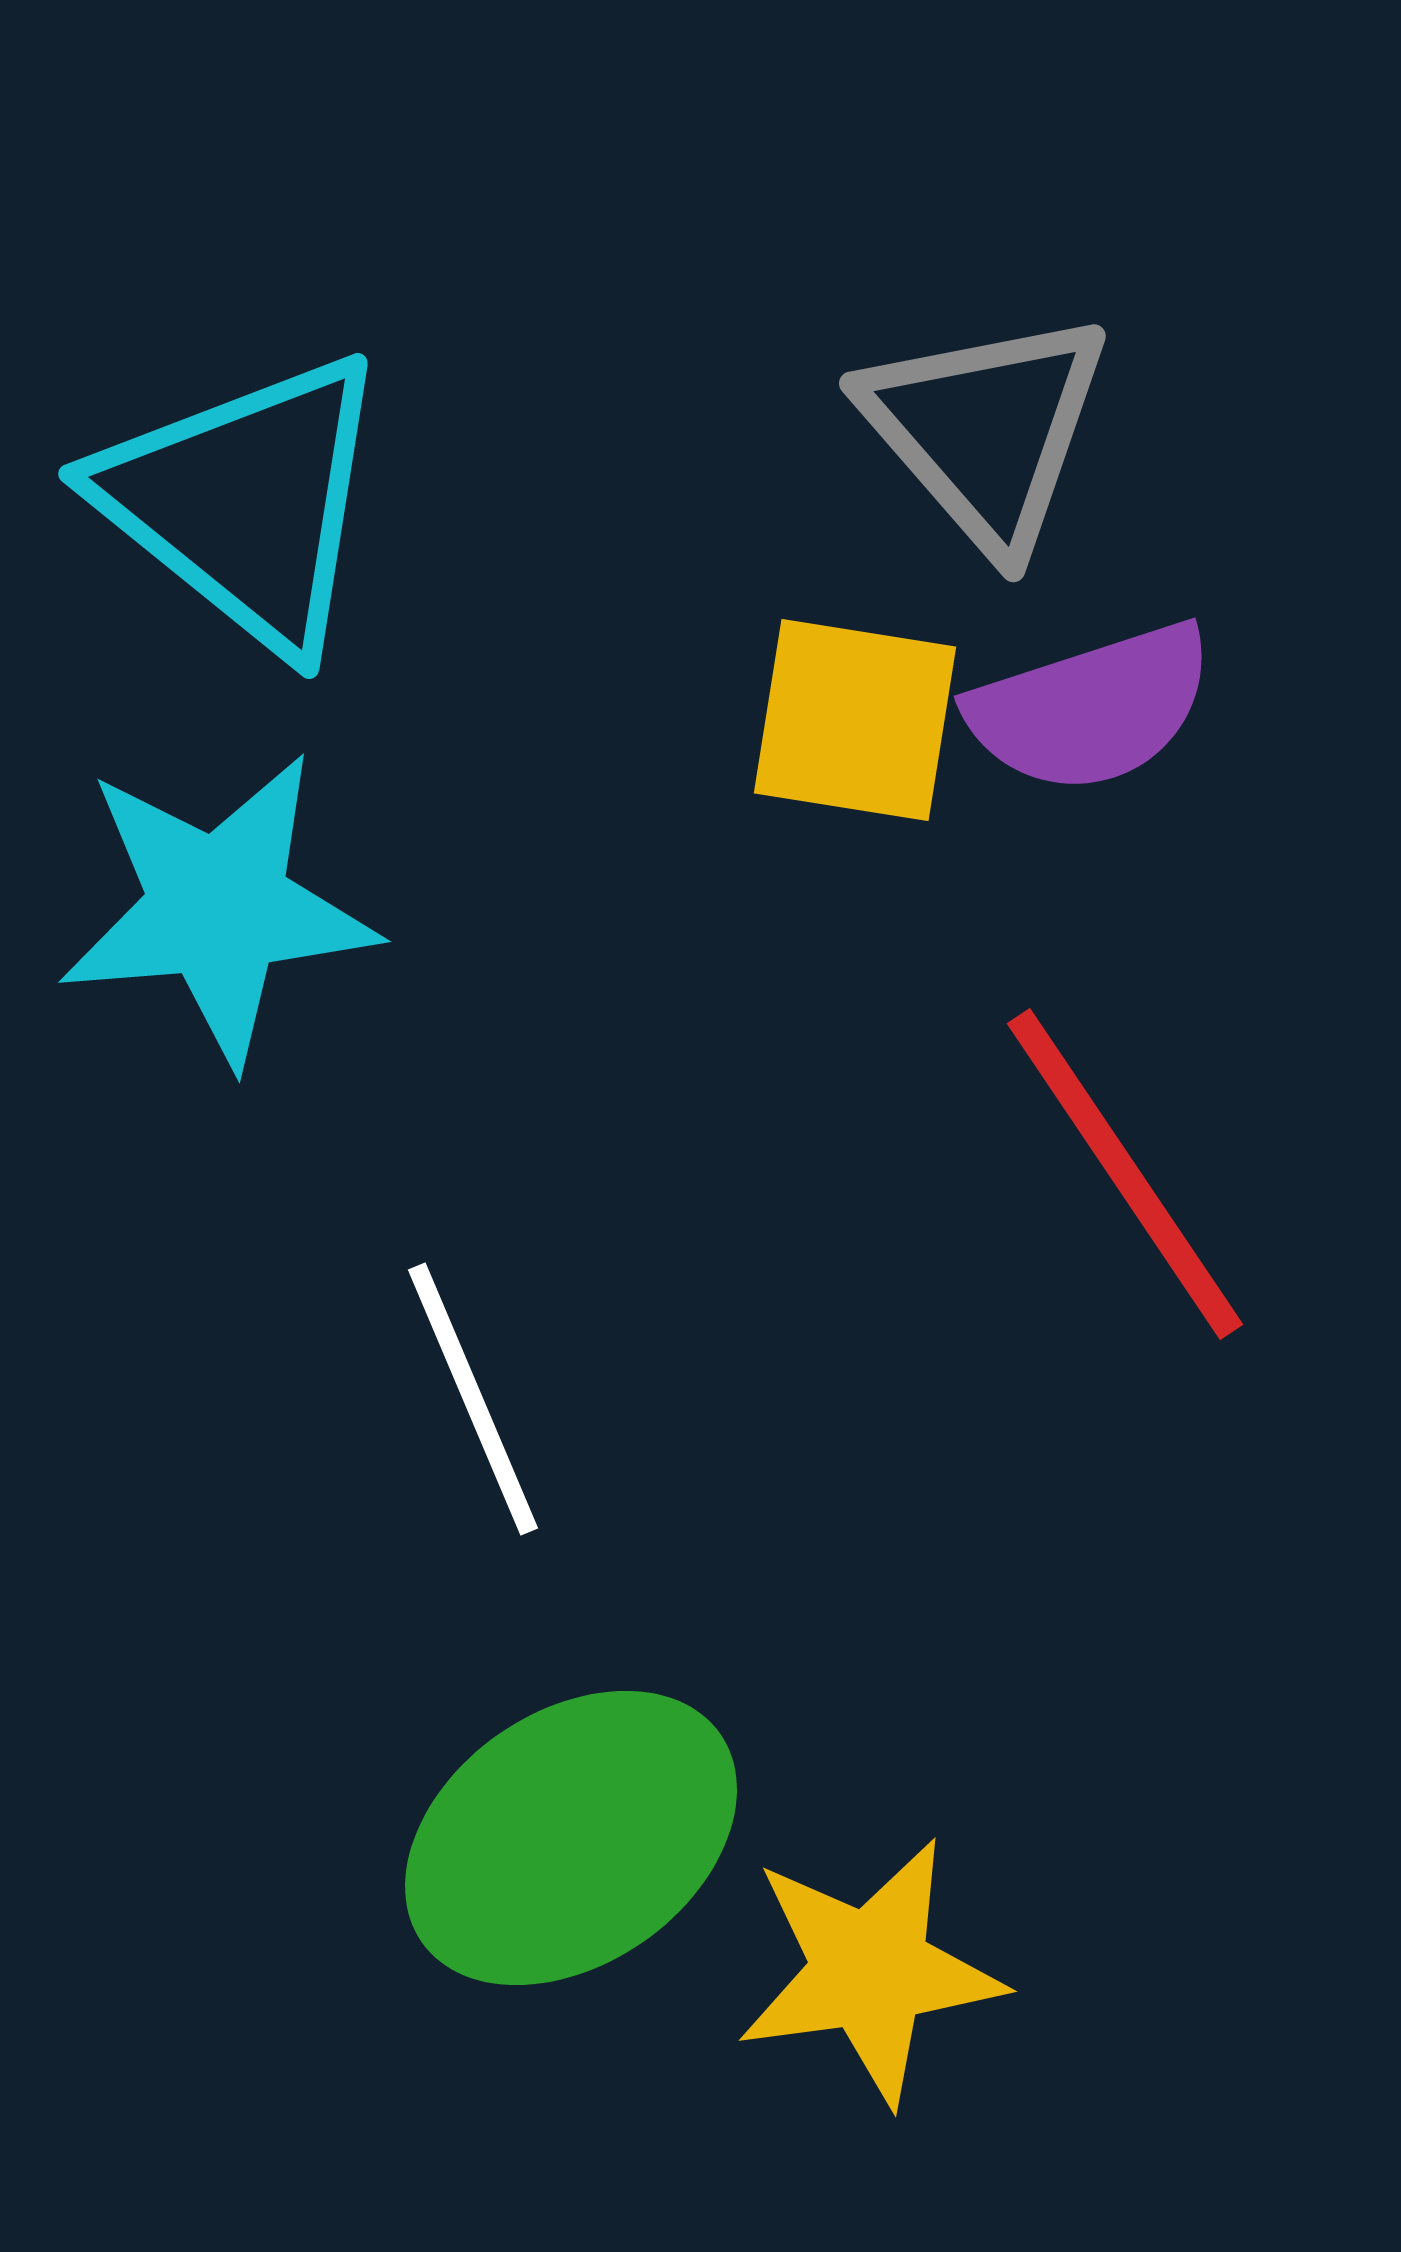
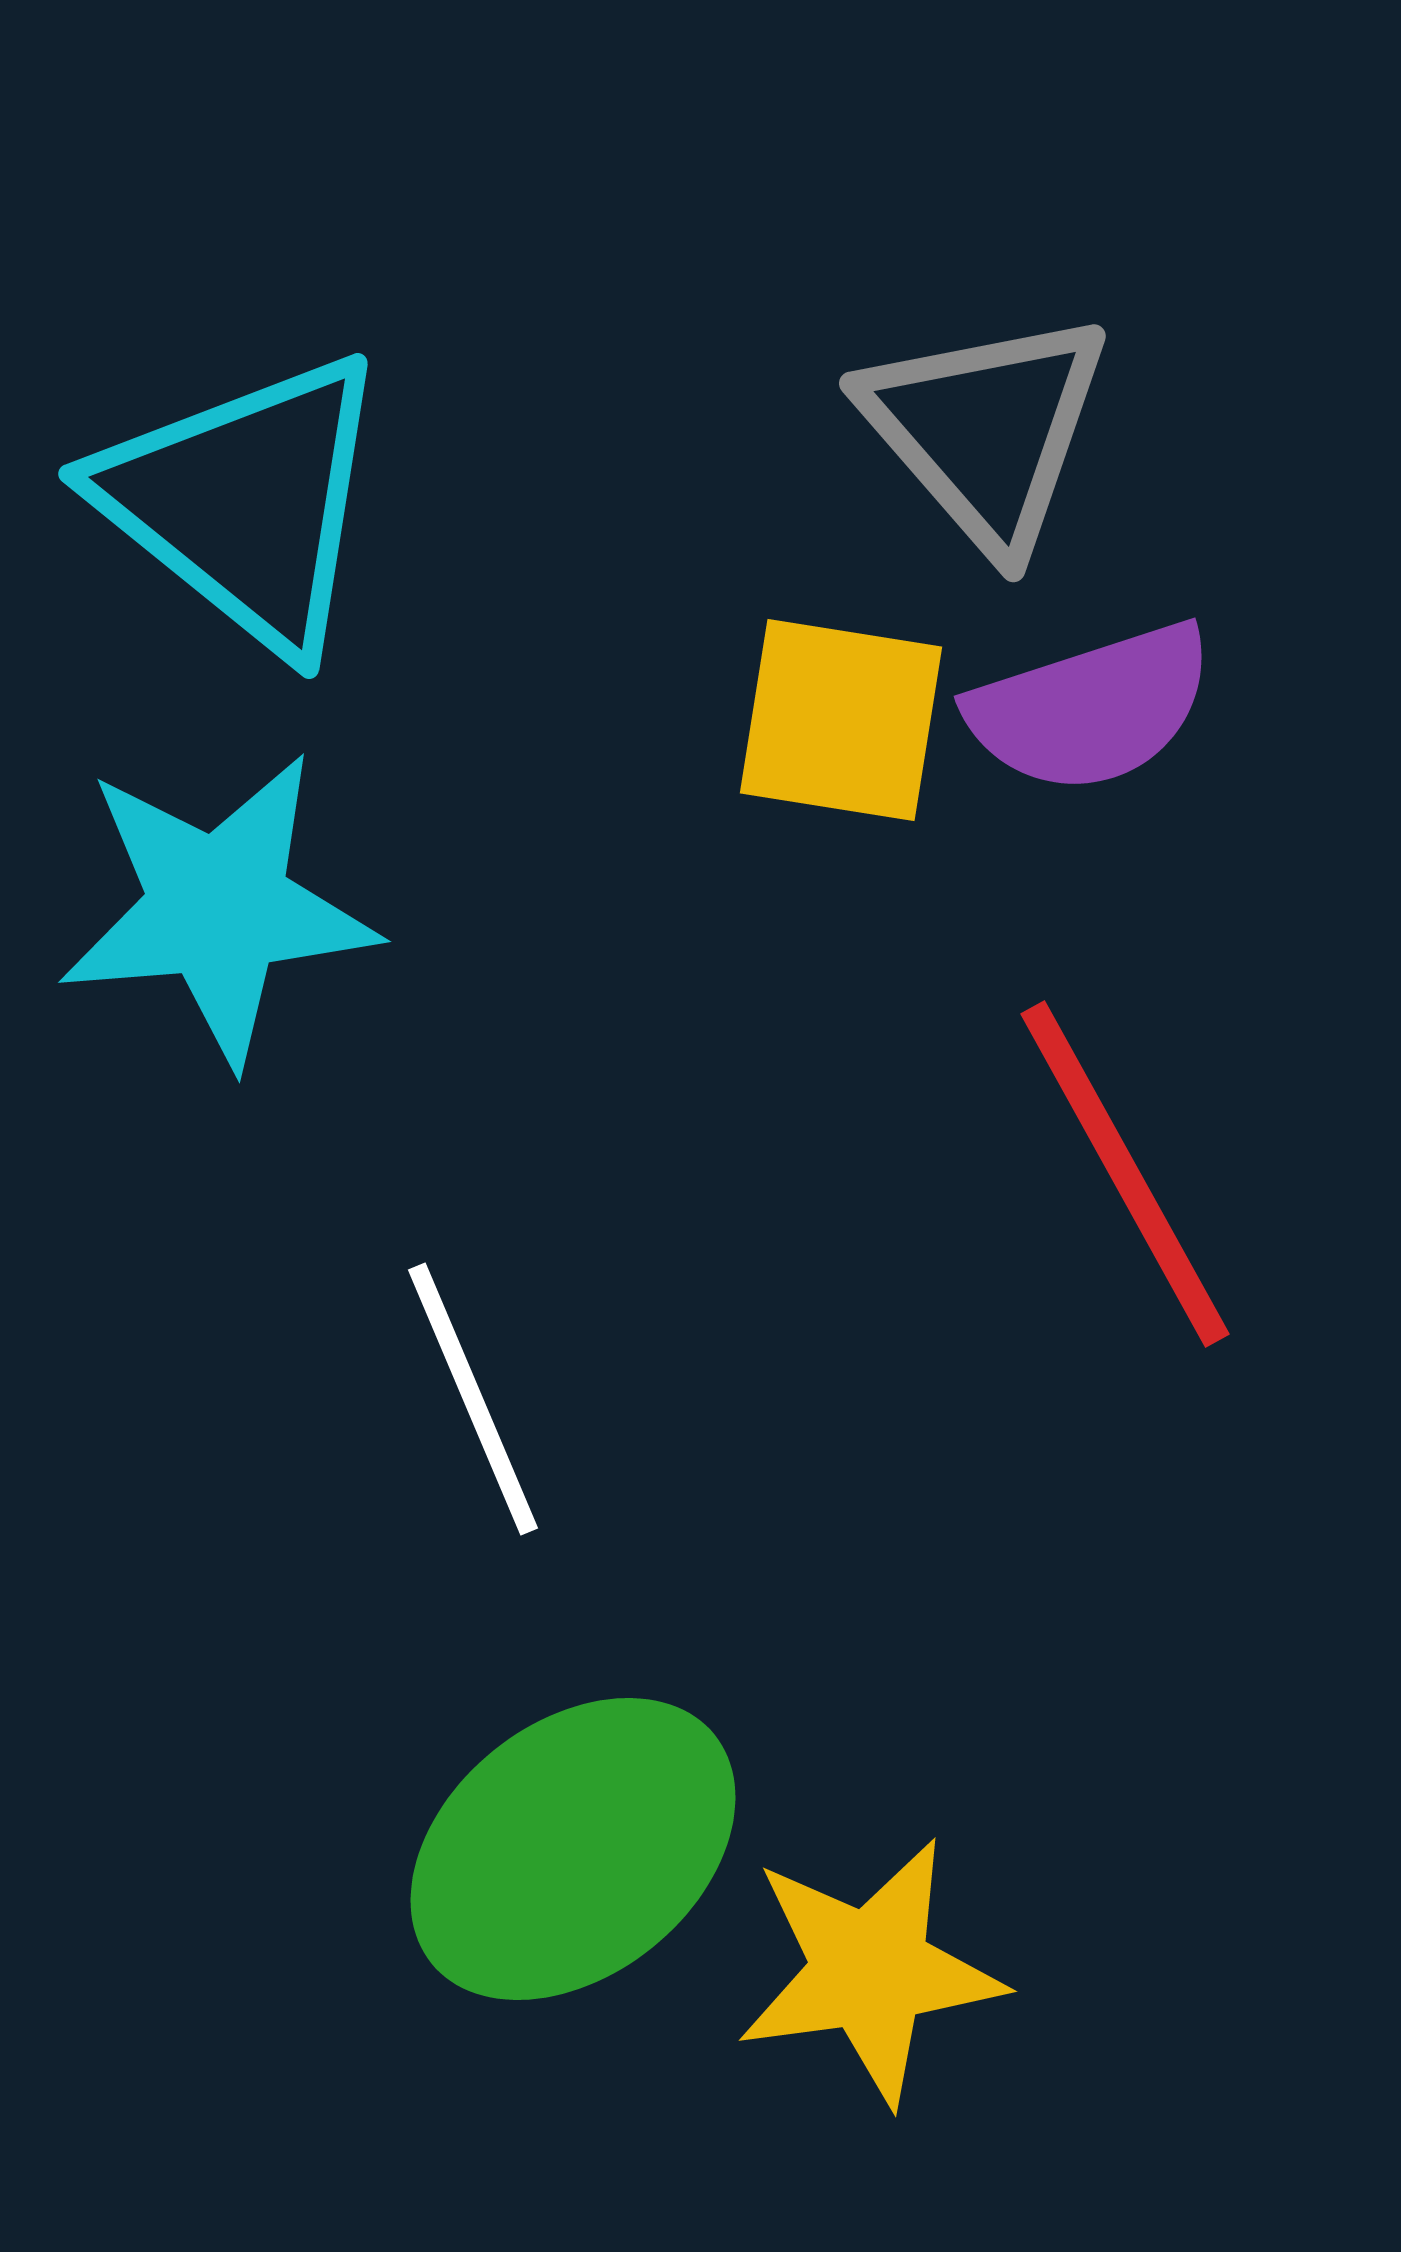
yellow square: moved 14 px left
red line: rotated 5 degrees clockwise
green ellipse: moved 2 px right, 11 px down; rotated 4 degrees counterclockwise
